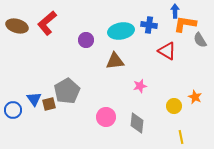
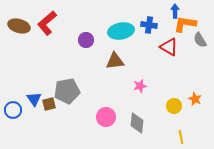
brown ellipse: moved 2 px right
red triangle: moved 2 px right, 4 px up
gray pentagon: rotated 20 degrees clockwise
orange star: moved 2 px down
